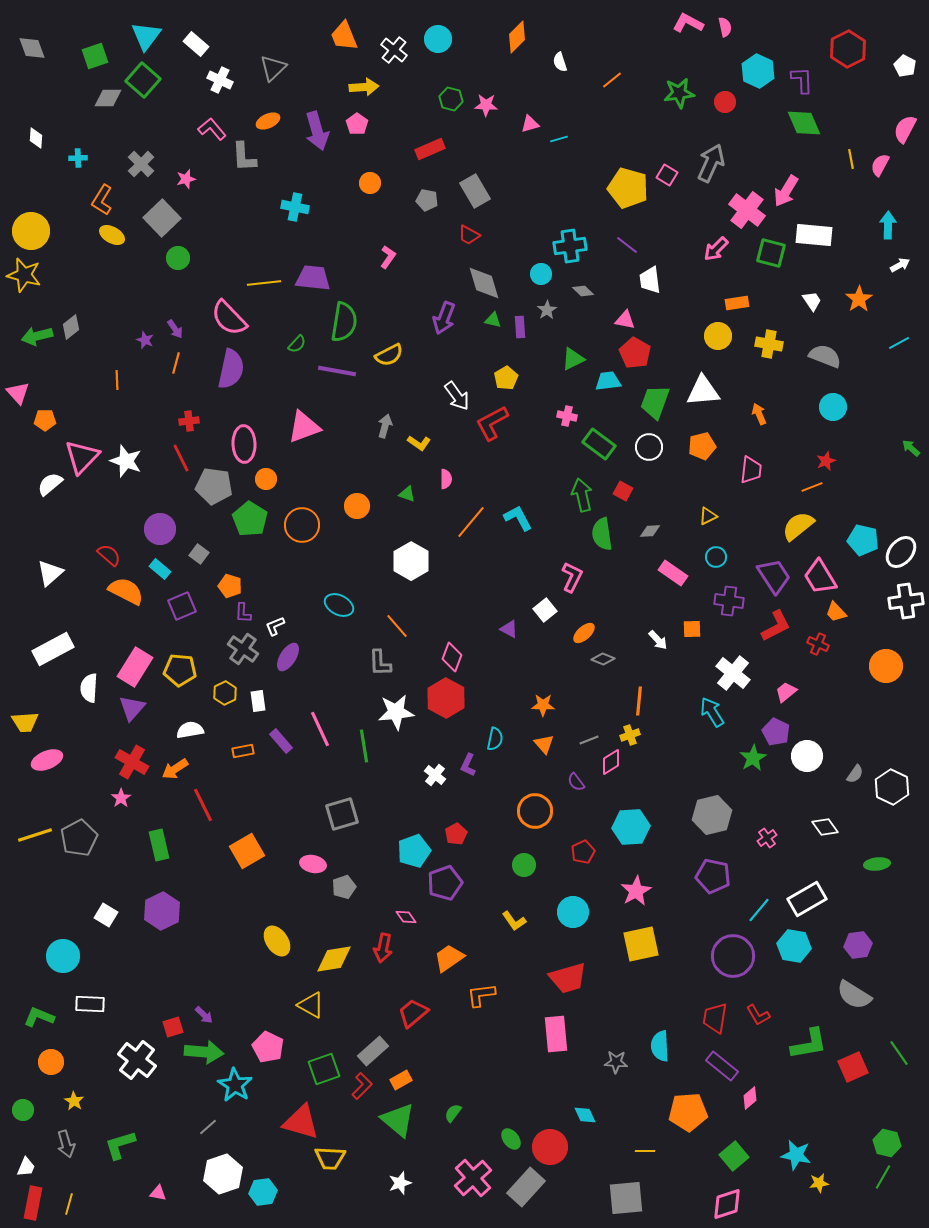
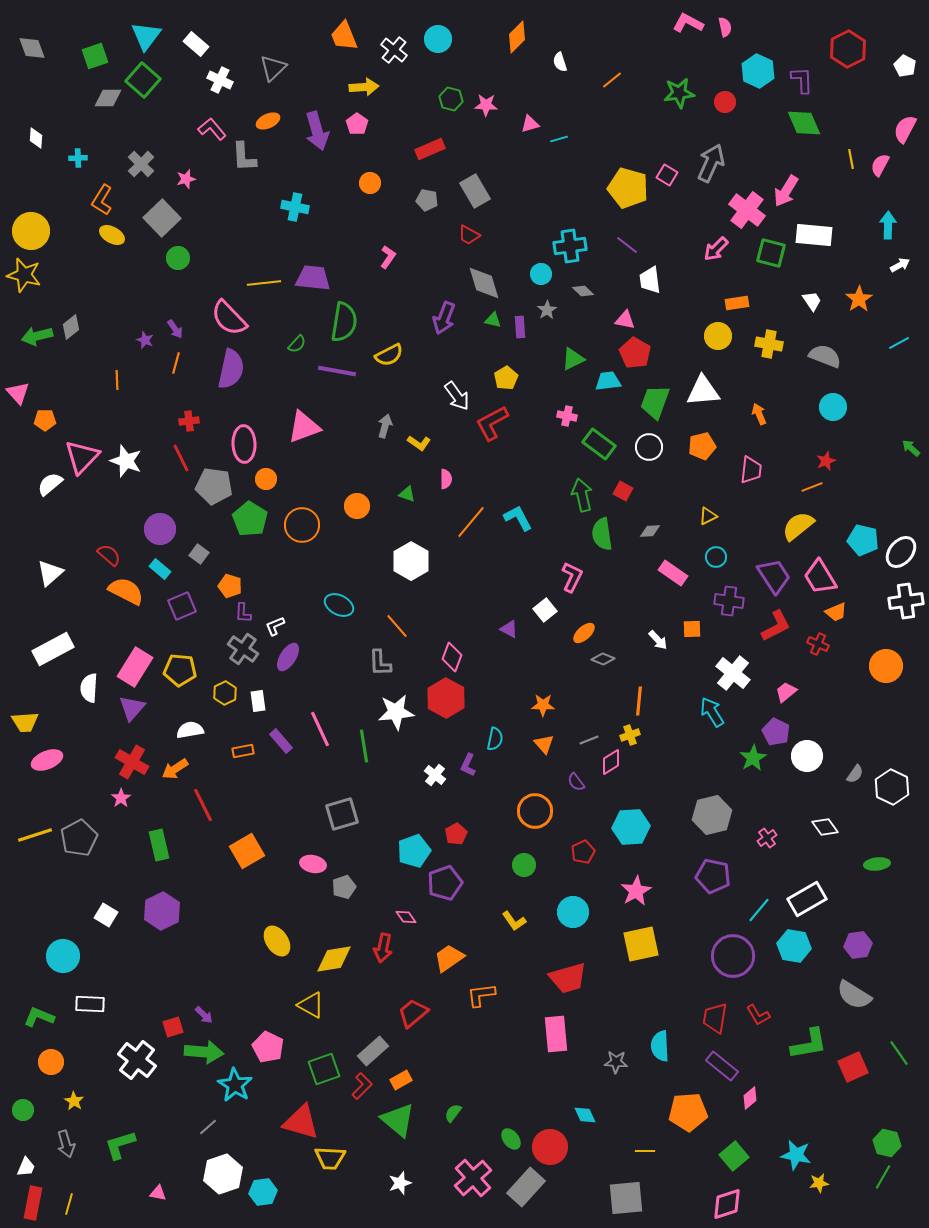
orange trapezoid at (836, 612): rotated 70 degrees counterclockwise
